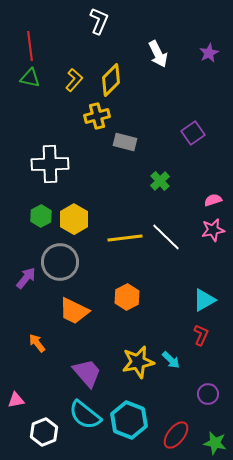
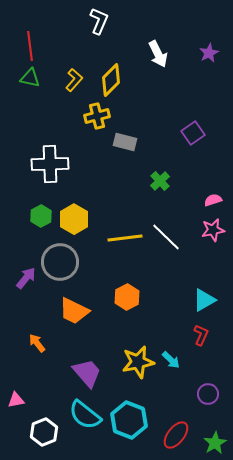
green star: rotated 30 degrees clockwise
